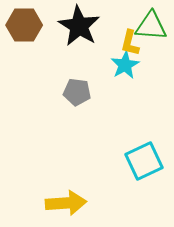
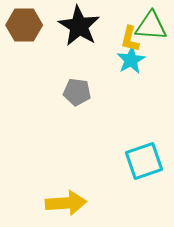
yellow L-shape: moved 4 px up
cyan star: moved 6 px right, 5 px up
cyan square: rotated 6 degrees clockwise
